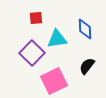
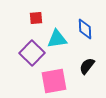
pink square: rotated 16 degrees clockwise
